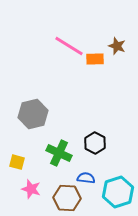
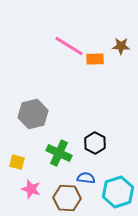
brown star: moved 4 px right; rotated 18 degrees counterclockwise
